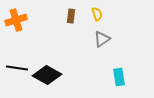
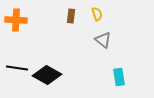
orange cross: rotated 20 degrees clockwise
gray triangle: moved 1 px right, 1 px down; rotated 48 degrees counterclockwise
